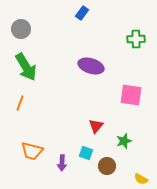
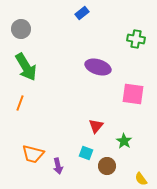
blue rectangle: rotated 16 degrees clockwise
green cross: rotated 12 degrees clockwise
purple ellipse: moved 7 px right, 1 px down
pink square: moved 2 px right, 1 px up
green star: rotated 21 degrees counterclockwise
orange trapezoid: moved 1 px right, 3 px down
purple arrow: moved 4 px left, 3 px down; rotated 14 degrees counterclockwise
yellow semicircle: rotated 24 degrees clockwise
